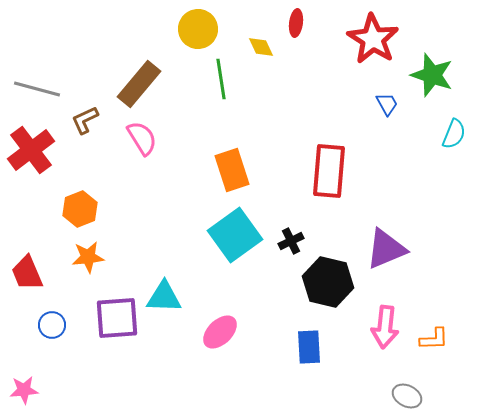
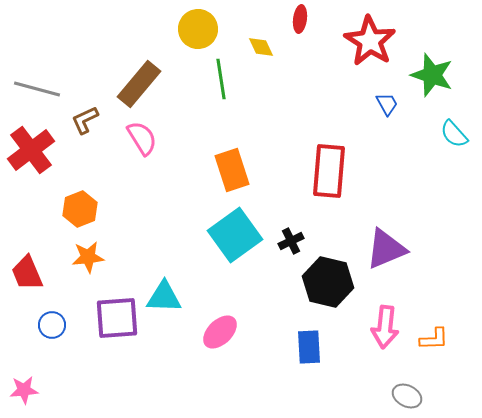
red ellipse: moved 4 px right, 4 px up
red star: moved 3 px left, 2 px down
cyan semicircle: rotated 116 degrees clockwise
